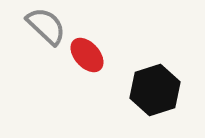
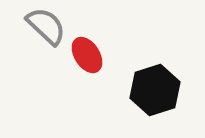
red ellipse: rotated 9 degrees clockwise
